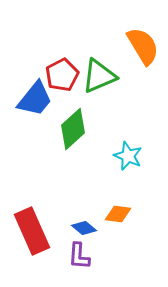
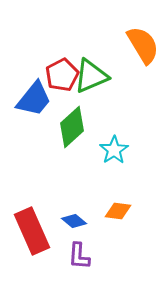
orange semicircle: moved 1 px up
green triangle: moved 8 px left
blue trapezoid: moved 1 px left
green diamond: moved 1 px left, 2 px up
cyan star: moved 14 px left, 6 px up; rotated 16 degrees clockwise
orange diamond: moved 3 px up
blue diamond: moved 10 px left, 7 px up
